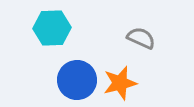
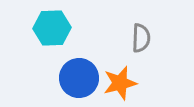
gray semicircle: rotated 68 degrees clockwise
blue circle: moved 2 px right, 2 px up
